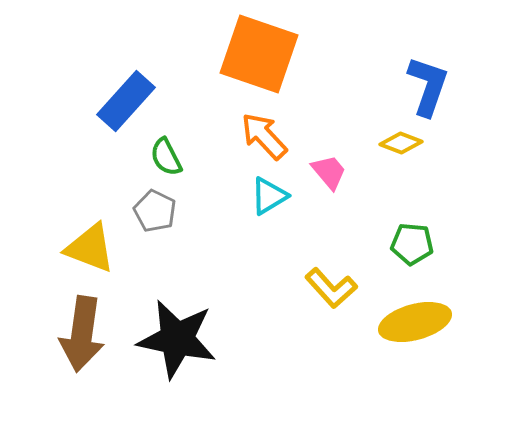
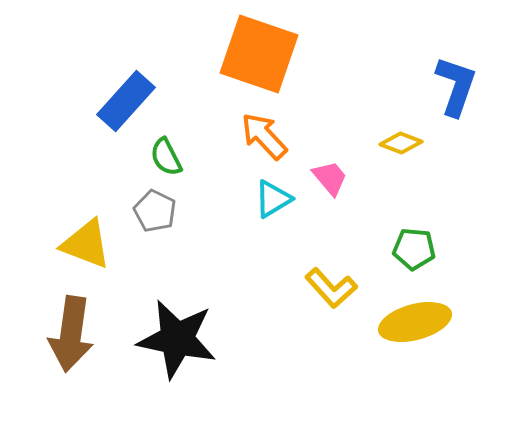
blue L-shape: moved 28 px right
pink trapezoid: moved 1 px right, 6 px down
cyan triangle: moved 4 px right, 3 px down
green pentagon: moved 2 px right, 5 px down
yellow triangle: moved 4 px left, 4 px up
brown arrow: moved 11 px left
